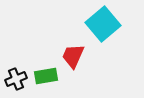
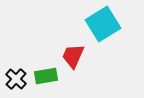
cyan square: rotated 8 degrees clockwise
black cross: rotated 25 degrees counterclockwise
